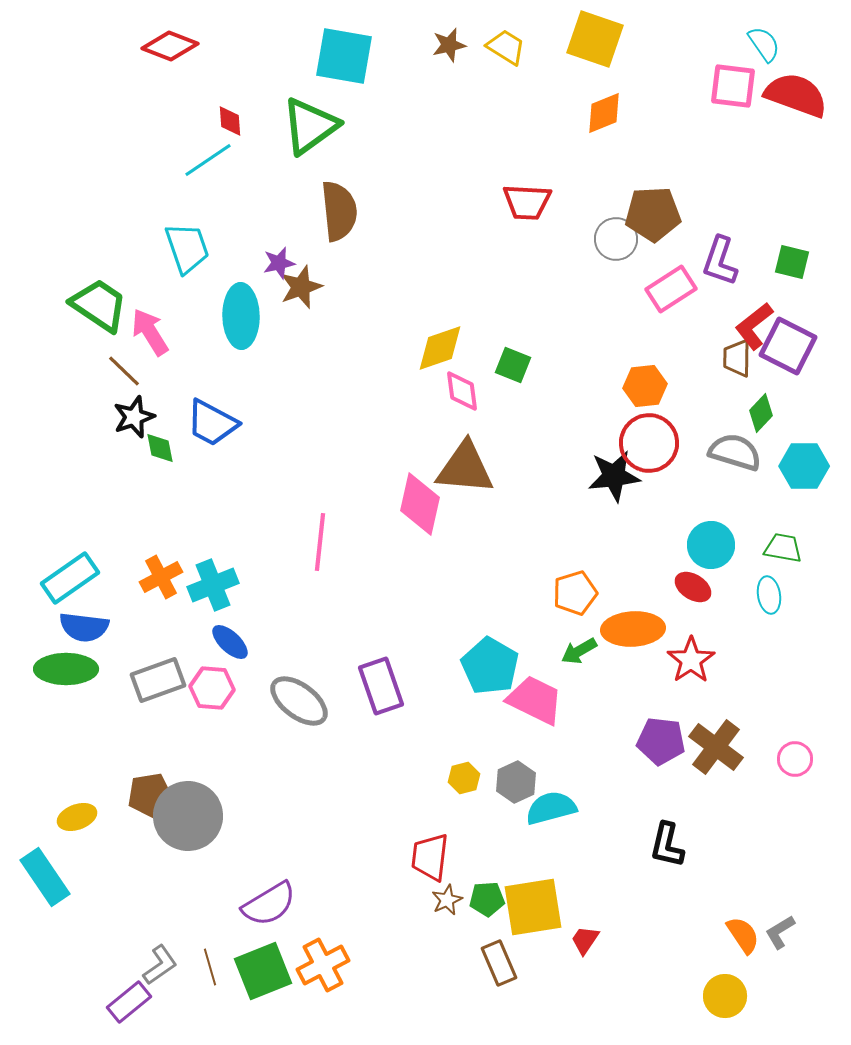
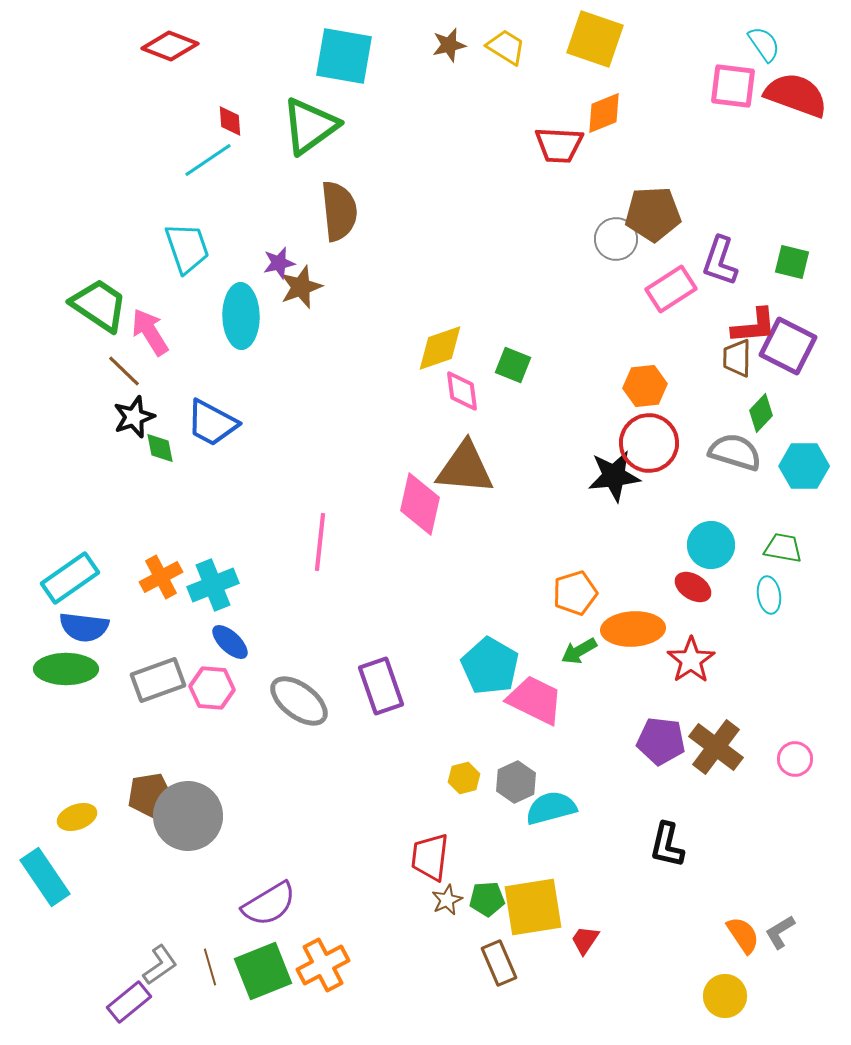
red trapezoid at (527, 202): moved 32 px right, 57 px up
red L-shape at (754, 326): rotated 147 degrees counterclockwise
